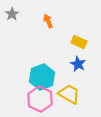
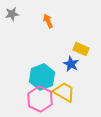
gray star: rotated 24 degrees clockwise
yellow rectangle: moved 2 px right, 7 px down
blue star: moved 7 px left
yellow trapezoid: moved 5 px left, 2 px up
